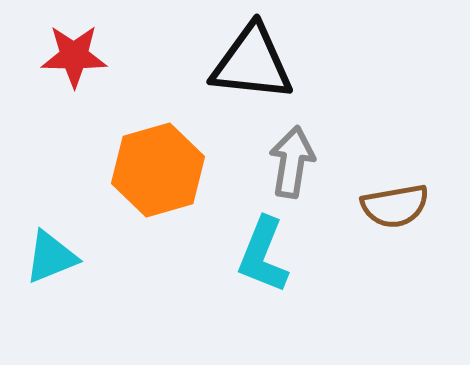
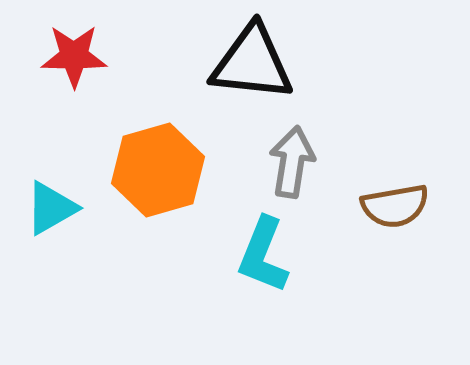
cyan triangle: moved 49 px up; rotated 8 degrees counterclockwise
